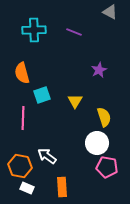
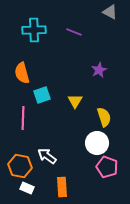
pink pentagon: rotated 10 degrees clockwise
